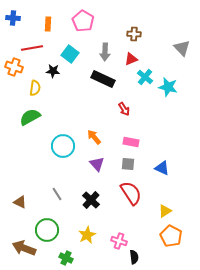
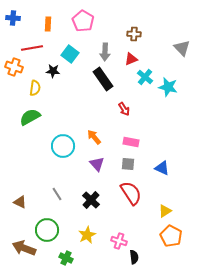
black rectangle: rotated 30 degrees clockwise
